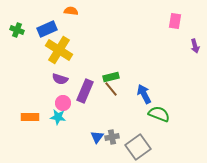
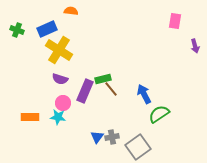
green rectangle: moved 8 px left, 2 px down
green semicircle: rotated 55 degrees counterclockwise
